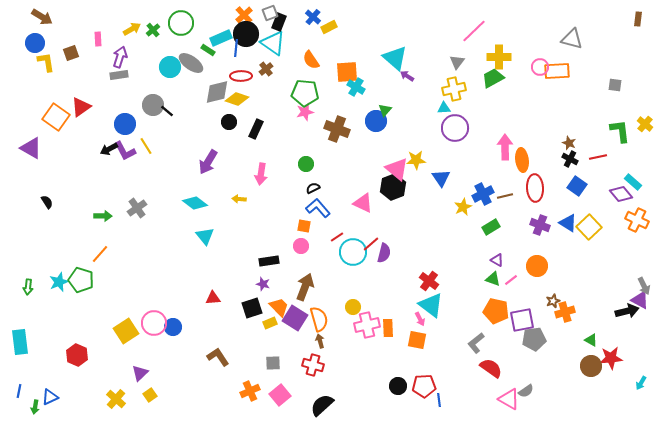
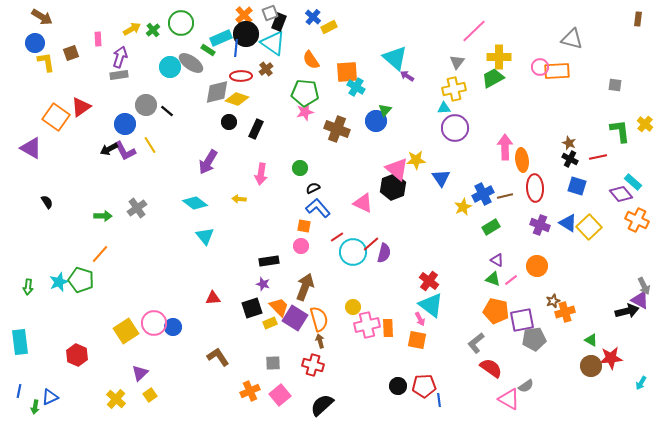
gray circle at (153, 105): moved 7 px left
yellow line at (146, 146): moved 4 px right, 1 px up
green circle at (306, 164): moved 6 px left, 4 px down
blue square at (577, 186): rotated 18 degrees counterclockwise
gray semicircle at (526, 391): moved 5 px up
